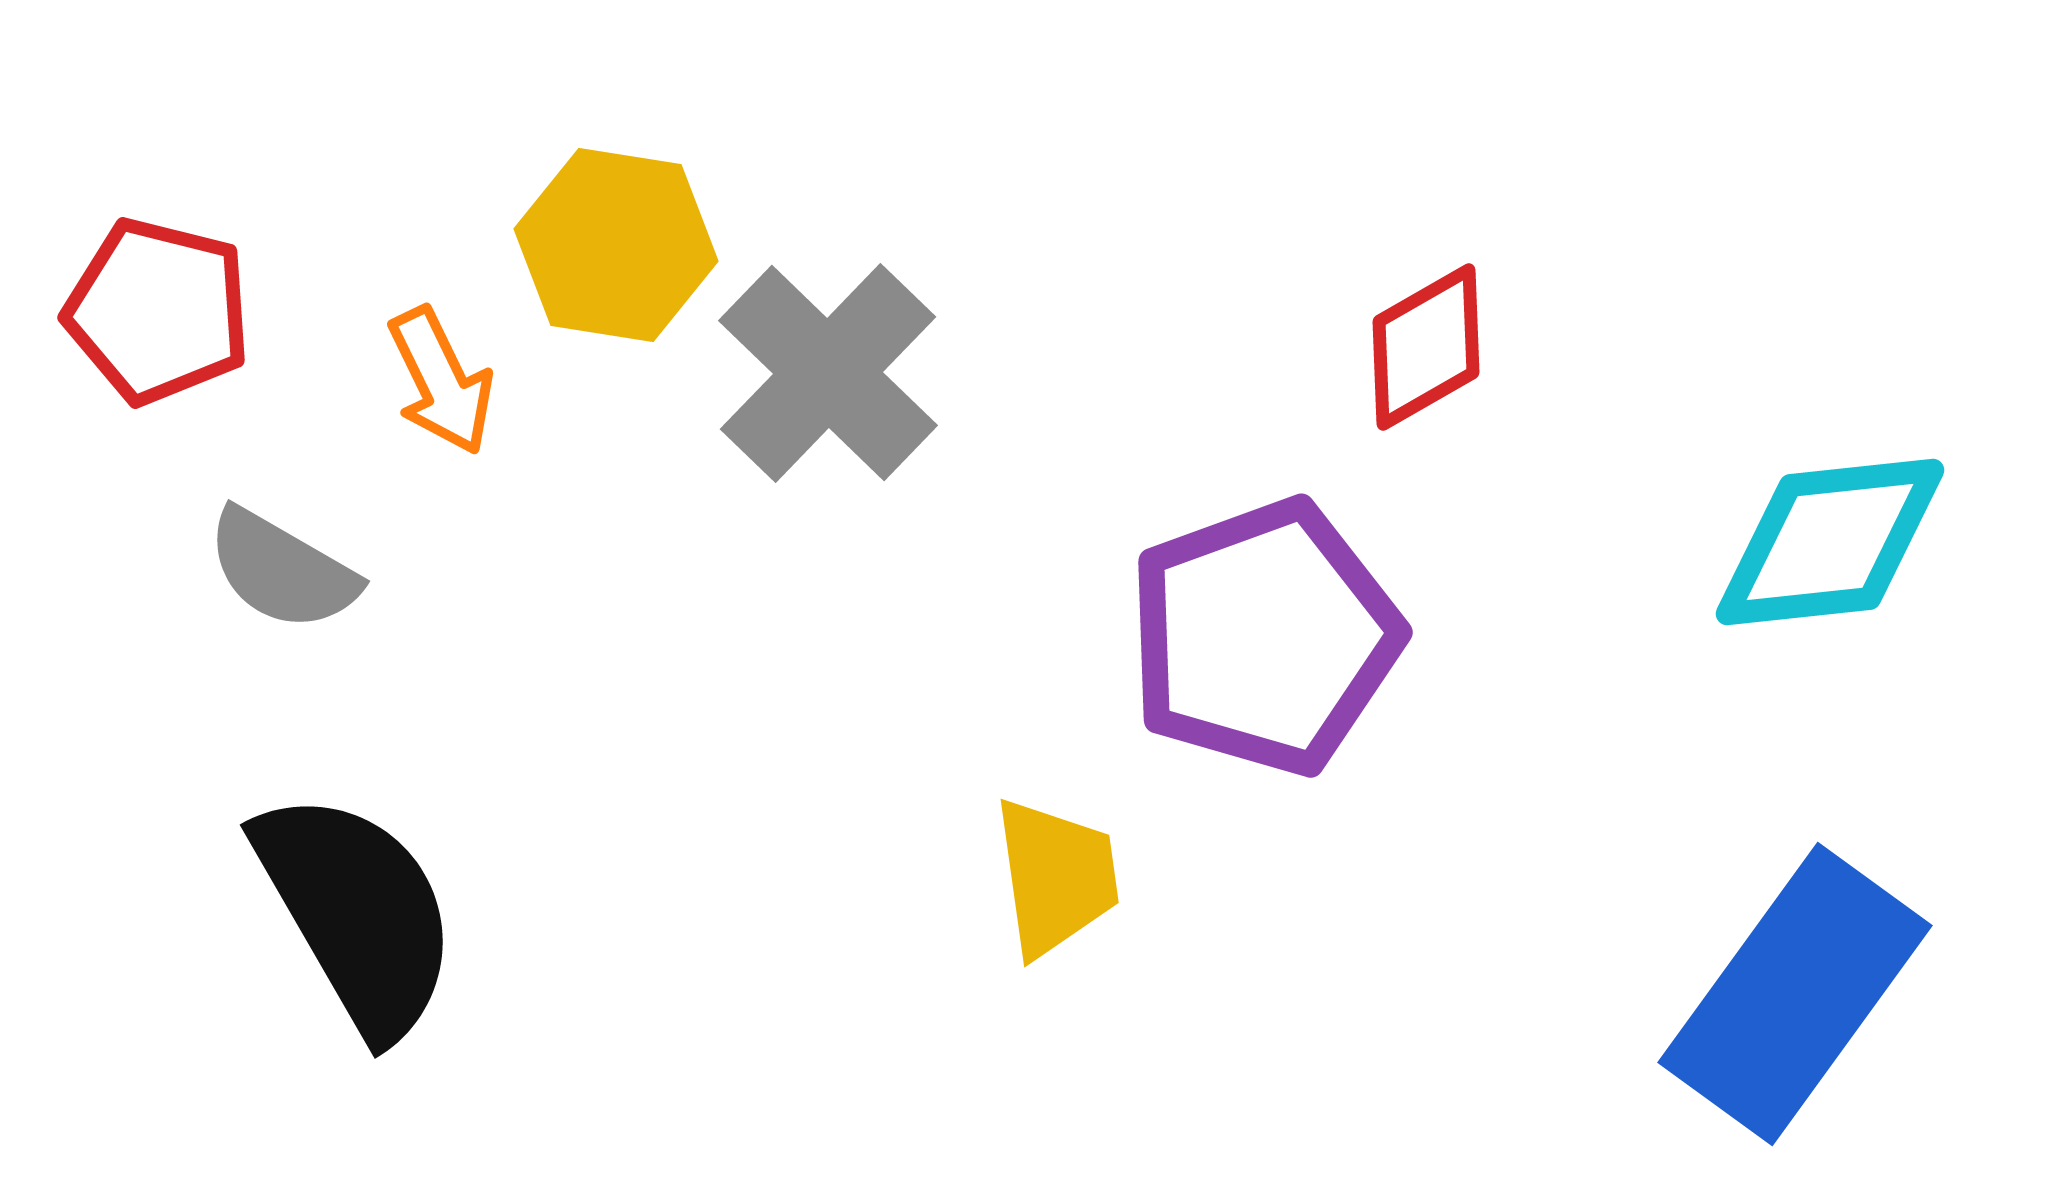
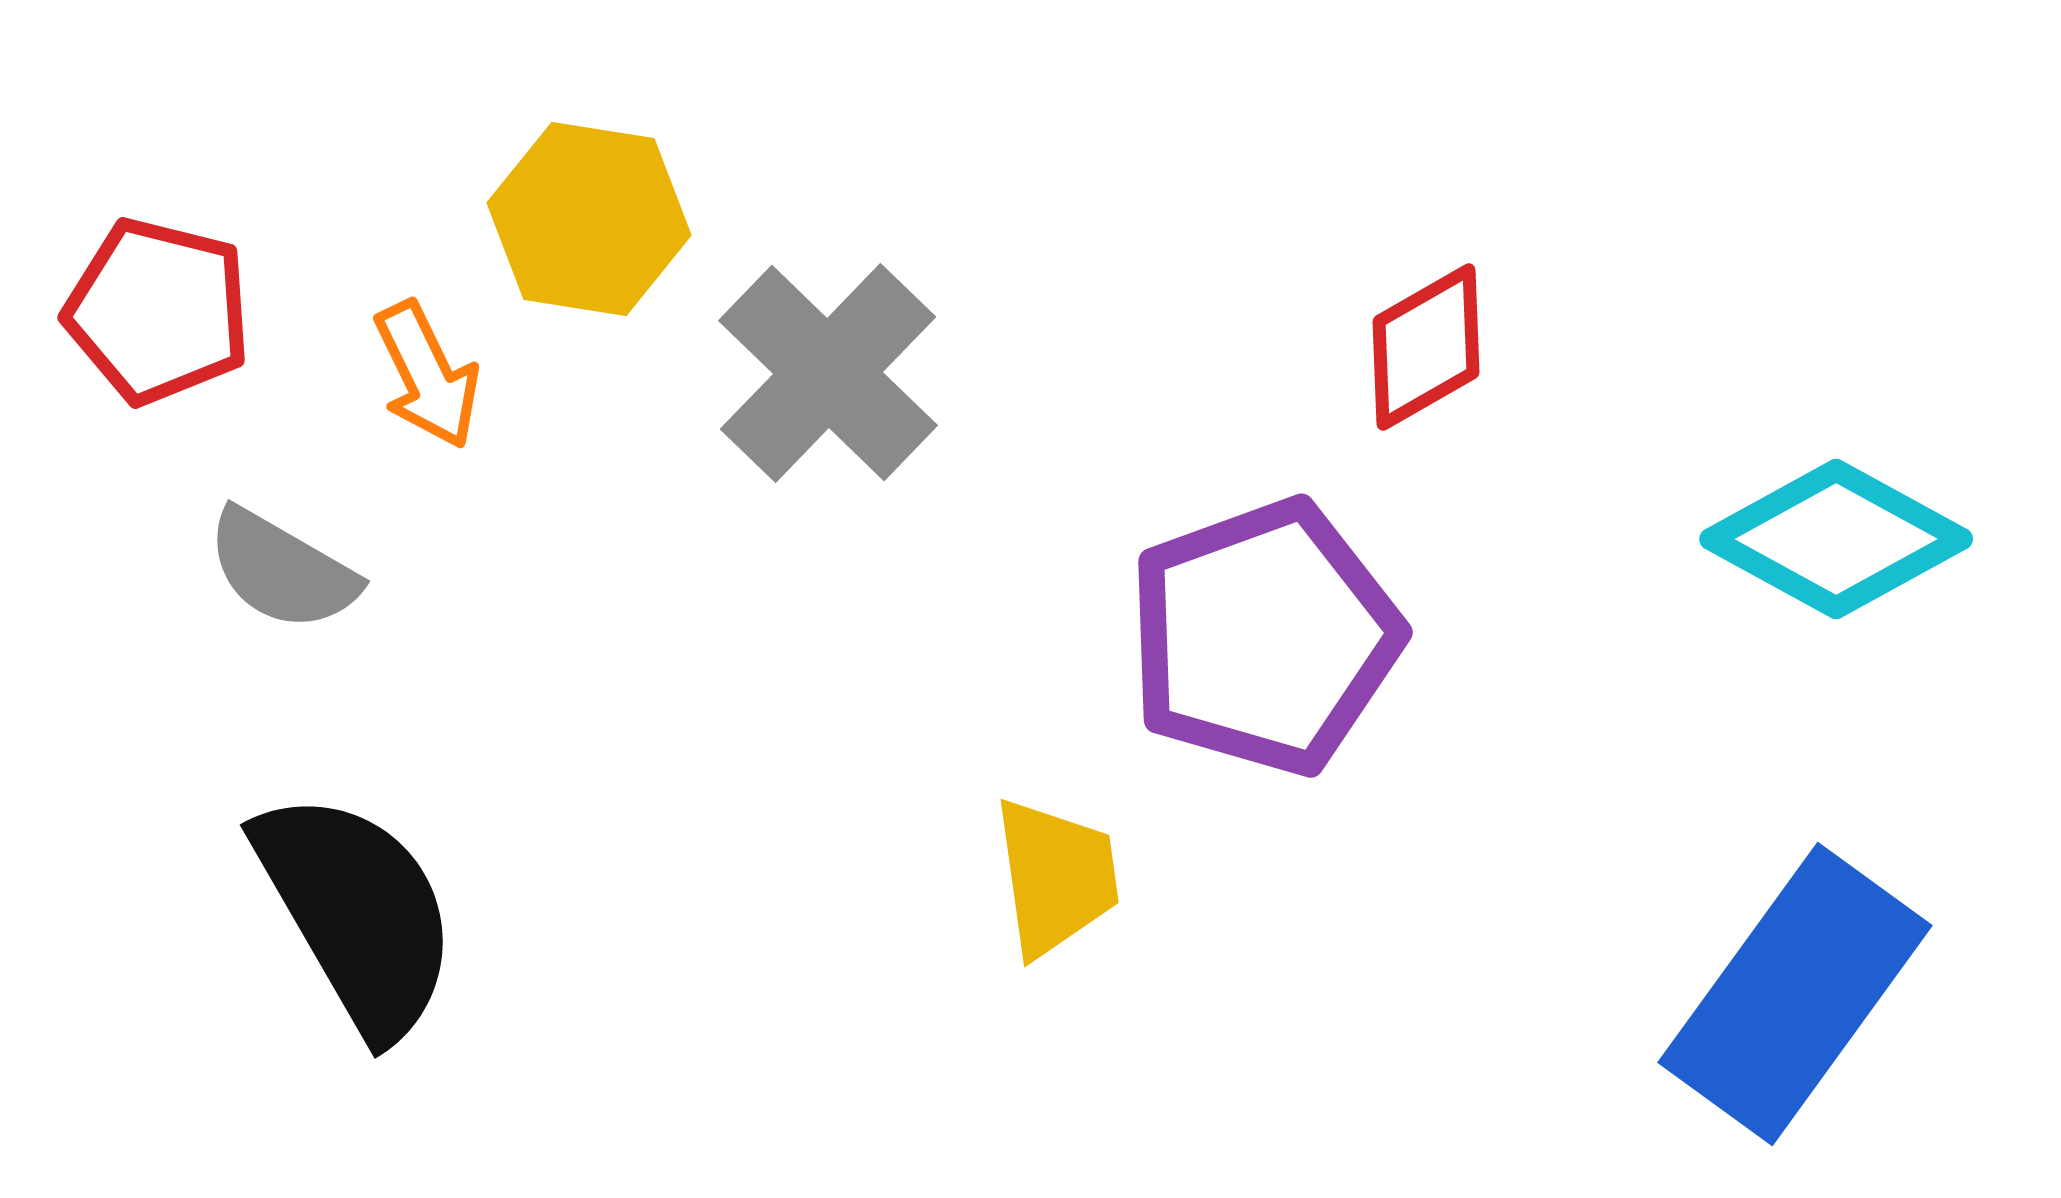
yellow hexagon: moved 27 px left, 26 px up
orange arrow: moved 14 px left, 6 px up
cyan diamond: moved 6 px right, 3 px up; rotated 35 degrees clockwise
